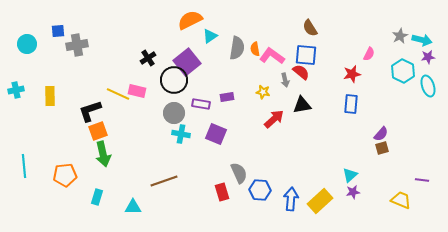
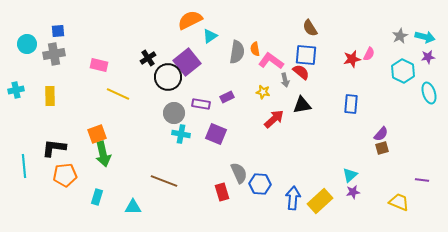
cyan arrow at (422, 40): moved 3 px right, 3 px up
gray cross at (77, 45): moved 23 px left, 9 px down
gray semicircle at (237, 48): moved 4 px down
pink L-shape at (272, 56): moved 1 px left, 5 px down
red star at (352, 74): moved 15 px up
black circle at (174, 80): moved 6 px left, 3 px up
cyan ellipse at (428, 86): moved 1 px right, 7 px down
pink rectangle at (137, 91): moved 38 px left, 26 px up
purple rectangle at (227, 97): rotated 16 degrees counterclockwise
black L-shape at (90, 111): moved 36 px left, 37 px down; rotated 25 degrees clockwise
orange square at (98, 131): moved 1 px left, 3 px down
brown line at (164, 181): rotated 40 degrees clockwise
blue hexagon at (260, 190): moved 6 px up
blue arrow at (291, 199): moved 2 px right, 1 px up
yellow trapezoid at (401, 200): moved 2 px left, 2 px down
